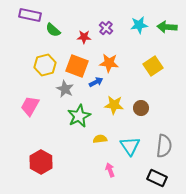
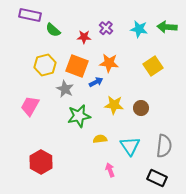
cyan star: moved 4 px down; rotated 18 degrees clockwise
green star: rotated 15 degrees clockwise
